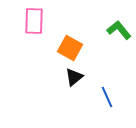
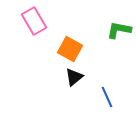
pink rectangle: rotated 32 degrees counterclockwise
green L-shape: rotated 40 degrees counterclockwise
orange square: moved 1 px down
